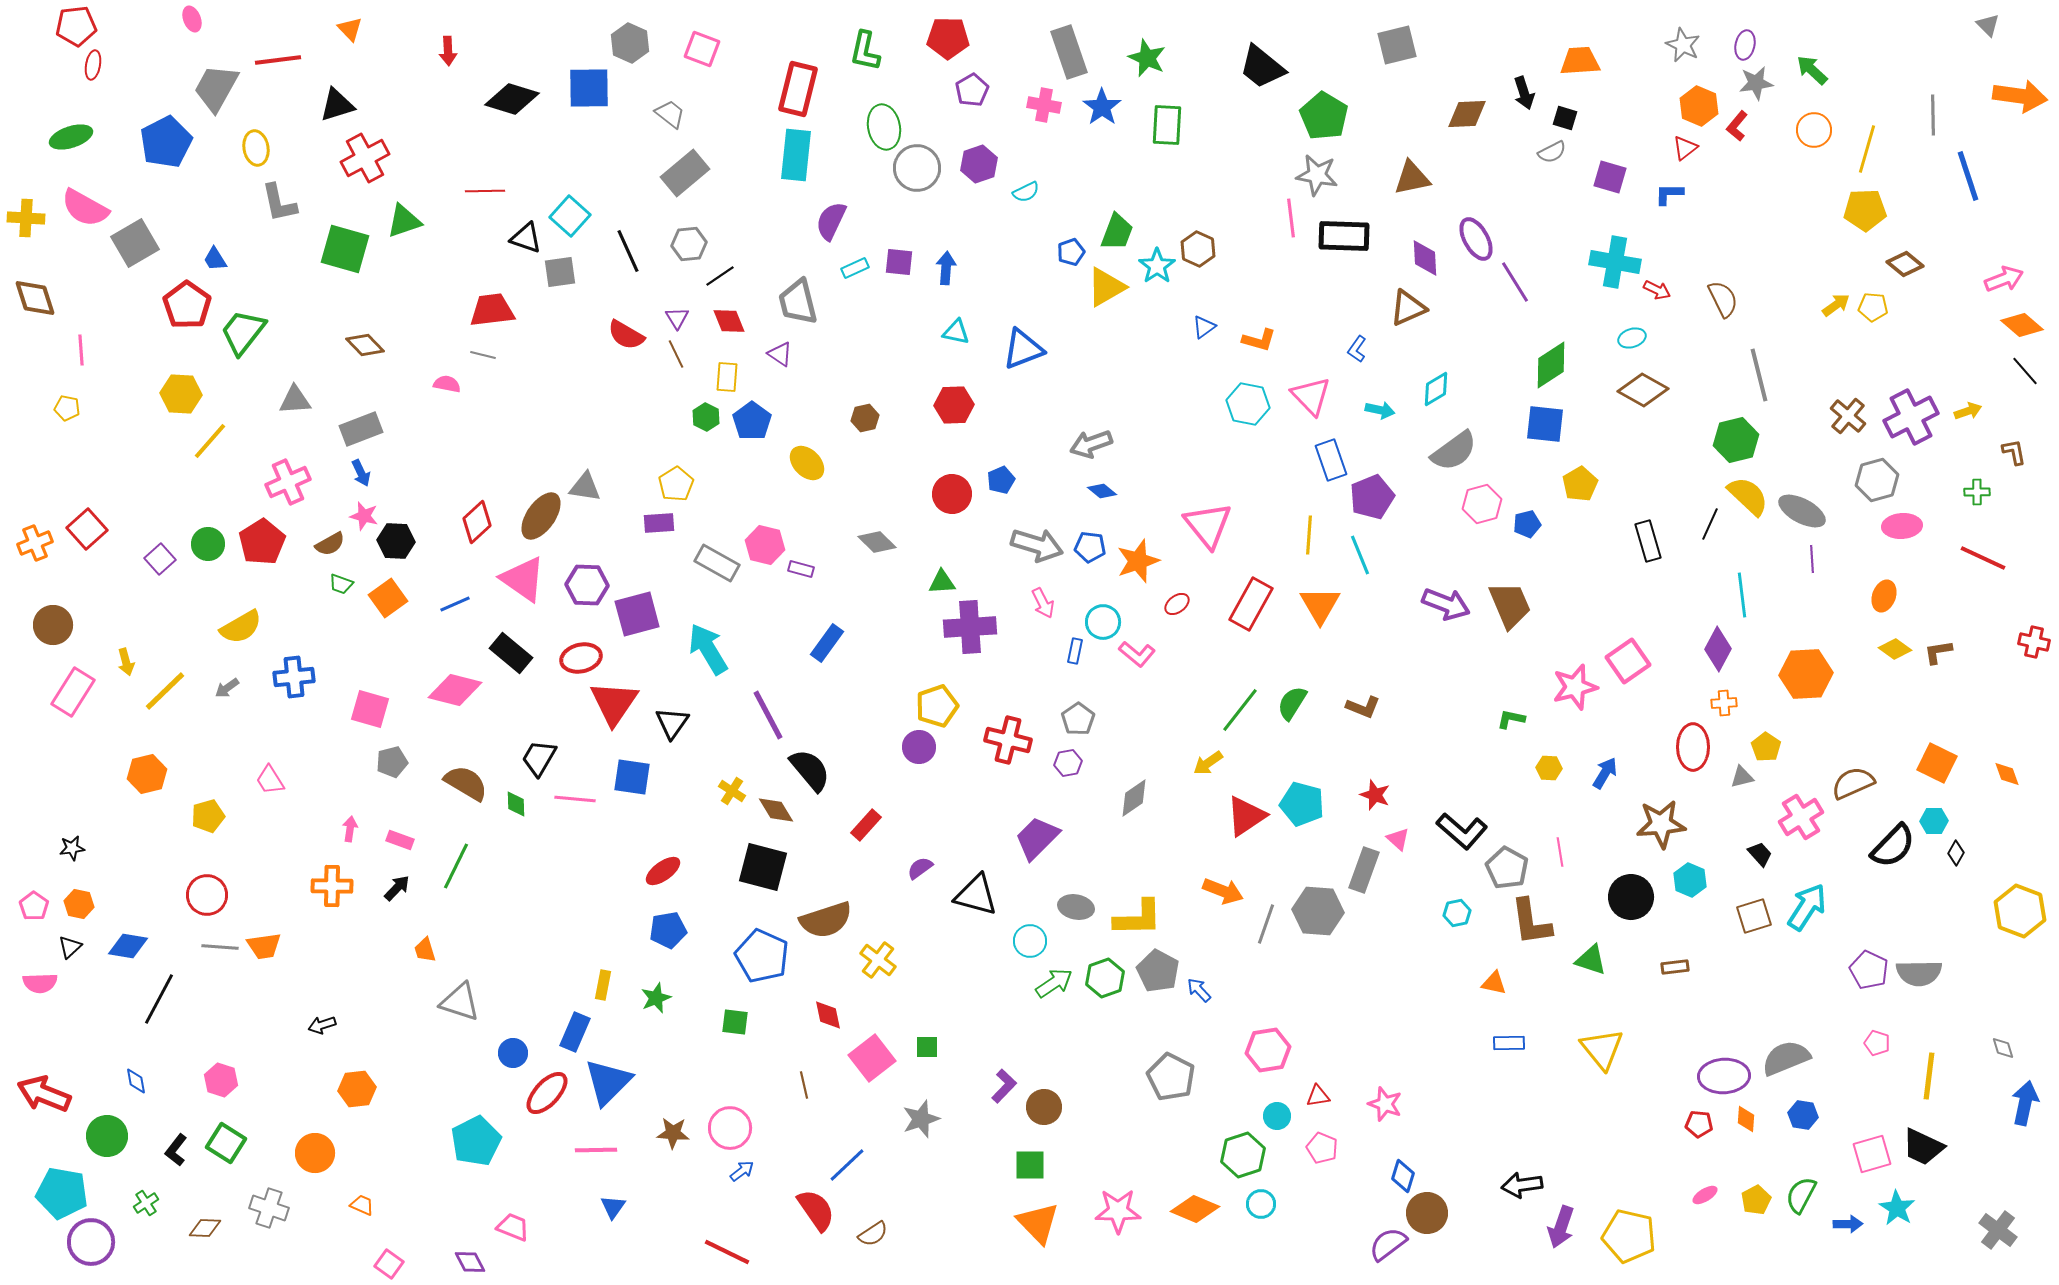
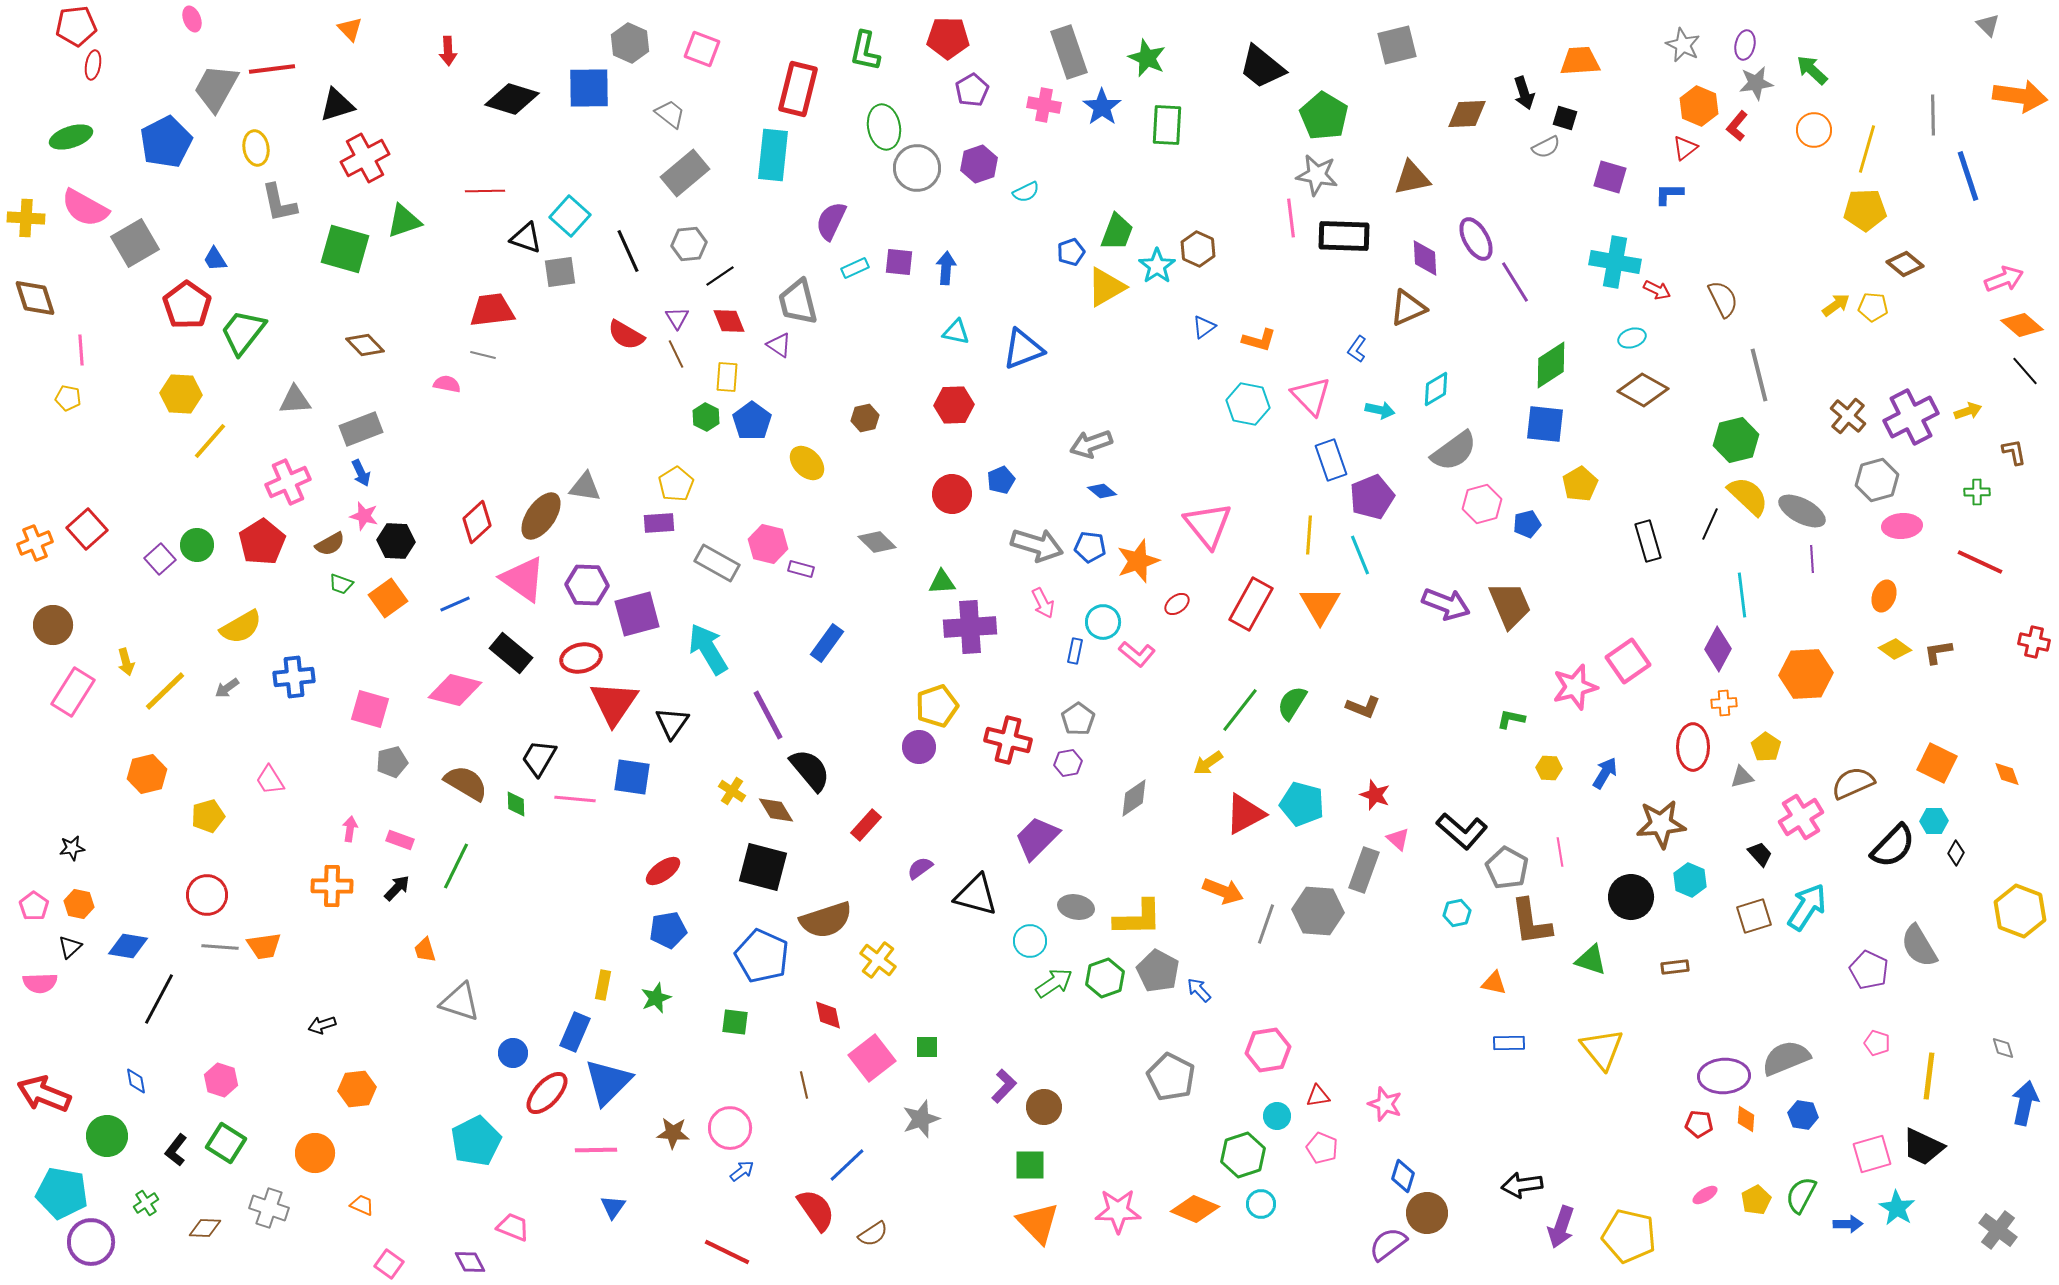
red line at (278, 60): moved 6 px left, 9 px down
gray semicircle at (1552, 152): moved 6 px left, 5 px up
cyan rectangle at (796, 155): moved 23 px left
purple triangle at (780, 354): moved 1 px left, 9 px up
yellow pentagon at (67, 408): moved 1 px right, 10 px up
green circle at (208, 544): moved 11 px left, 1 px down
pink hexagon at (765, 545): moved 3 px right, 1 px up
red line at (1983, 558): moved 3 px left, 4 px down
red triangle at (1246, 816): moved 1 px left, 2 px up; rotated 6 degrees clockwise
gray semicircle at (1919, 973): moved 27 px up; rotated 60 degrees clockwise
